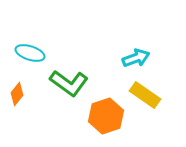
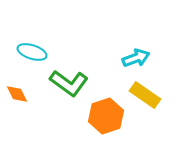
cyan ellipse: moved 2 px right, 1 px up
orange diamond: rotated 65 degrees counterclockwise
